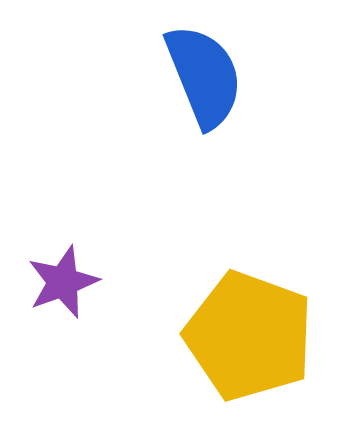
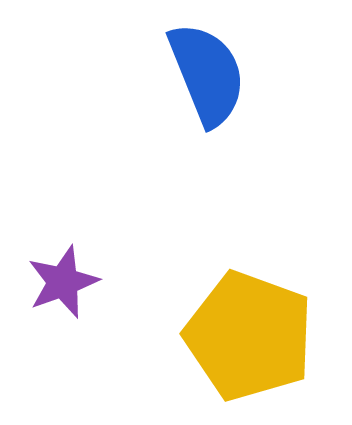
blue semicircle: moved 3 px right, 2 px up
